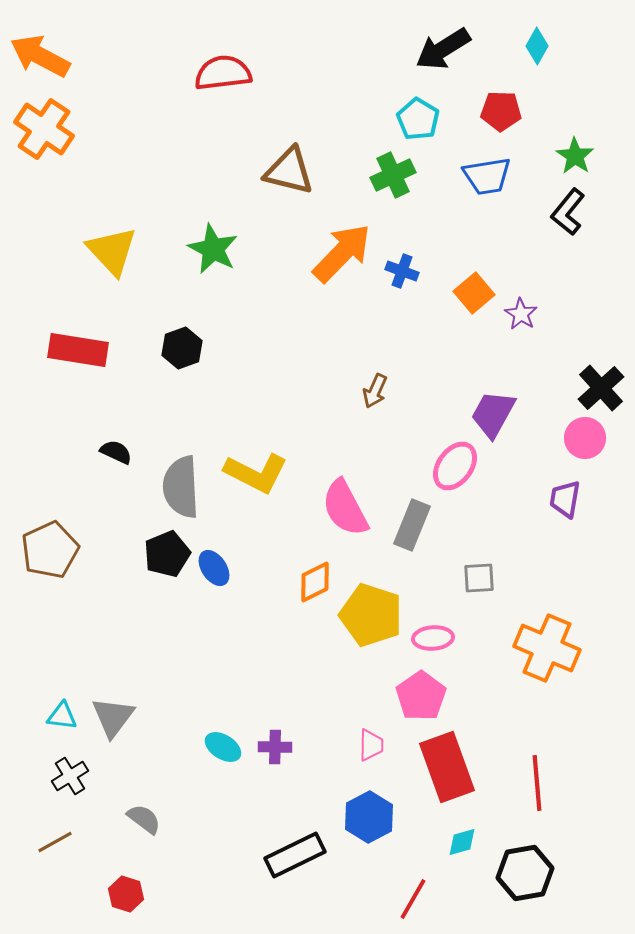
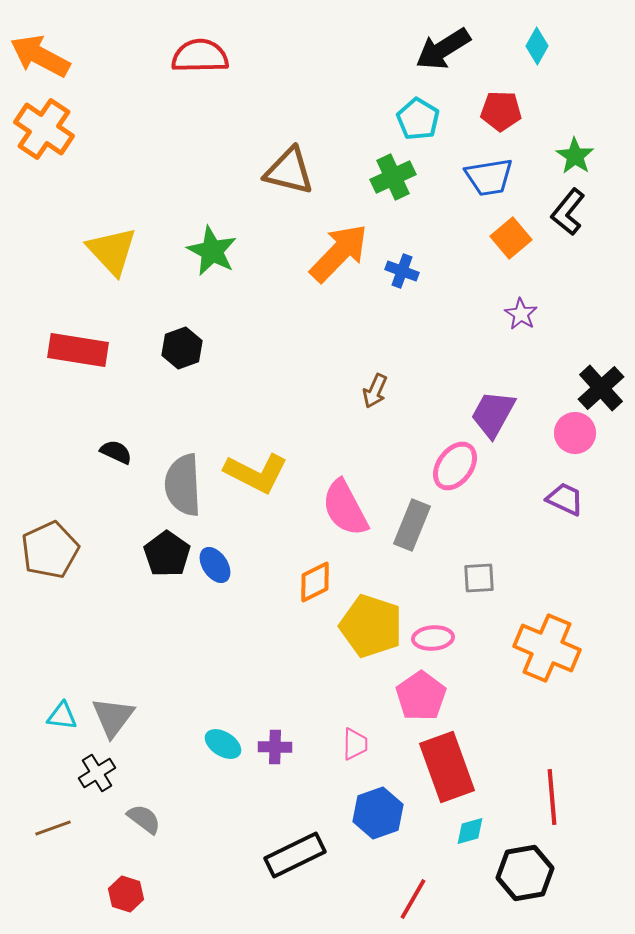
red semicircle at (223, 73): moved 23 px left, 17 px up; rotated 6 degrees clockwise
green cross at (393, 175): moved 2 px down
blue trapezoid at (487, 176): moved 2 px right, 1 px down
green star at (213, 249): moved 1 px left, 2 px down
orange arrow at (342, 253): moved 3 px left
orange square at (474, 293): moved 37 px right, 55 px up
pink circle at (585, 438): moved 10 px left, 5 px up
gray semicircle at (181, 487): moved 2 px right, 2 px up
purple trapezoid at (565, 499): rotated 105 degrees clockwise
black pentagon at (167, 554): rotated 15 degrees counterclockwise
blue ellipse at (214, 568): moved 1 px right, 3 px up
yellow pentagon at (371, 615): moved 11 px down
pink trapezoid at (371, 745): moved 16 px left, 1 px up
cyan ellipse at (223, 747): moved 3 px up
black cross at (70, 776): moved 27 px right, 3 px up
red line at (537, 783): moved 15 px right, 14 px down
blue hexagon at (369, 817): moved 9 px right, 4 px up; rotated 9 degrees clockwise
brown line at (55, 842): moved 2 px left, 14 px up; rotated 9 degrees clockwise
cyan diamond at (462, 842): moved 8 px right, 11 px up
